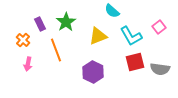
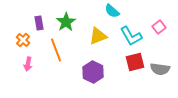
purple rectangle: moved 1 px left, 1 px up; rotated 16 degrees clockwise
